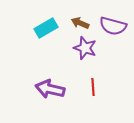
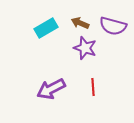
purple arrow: moved 1 px right; rotated 40 degrees counterclockwise
